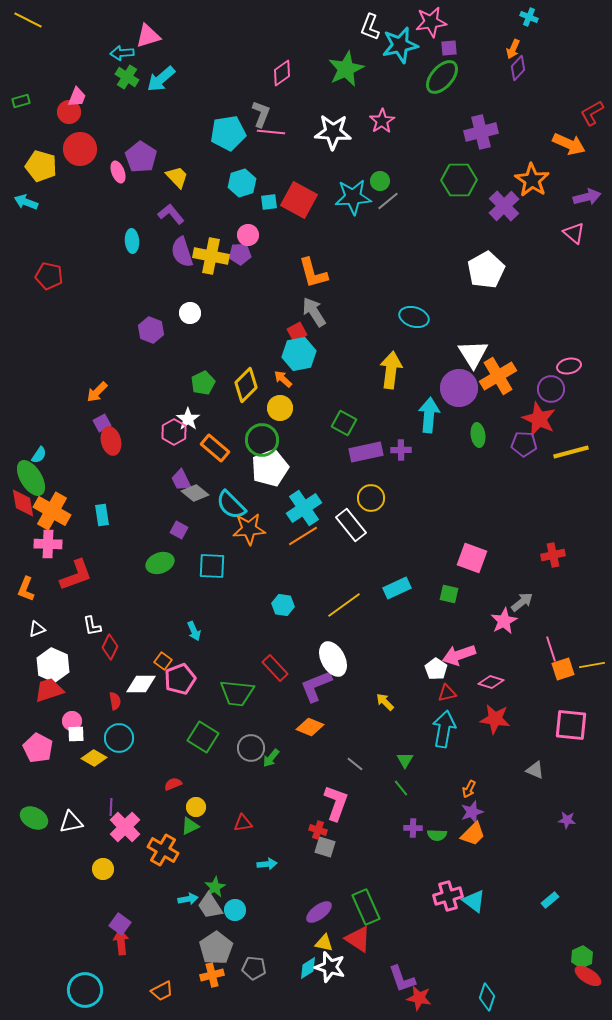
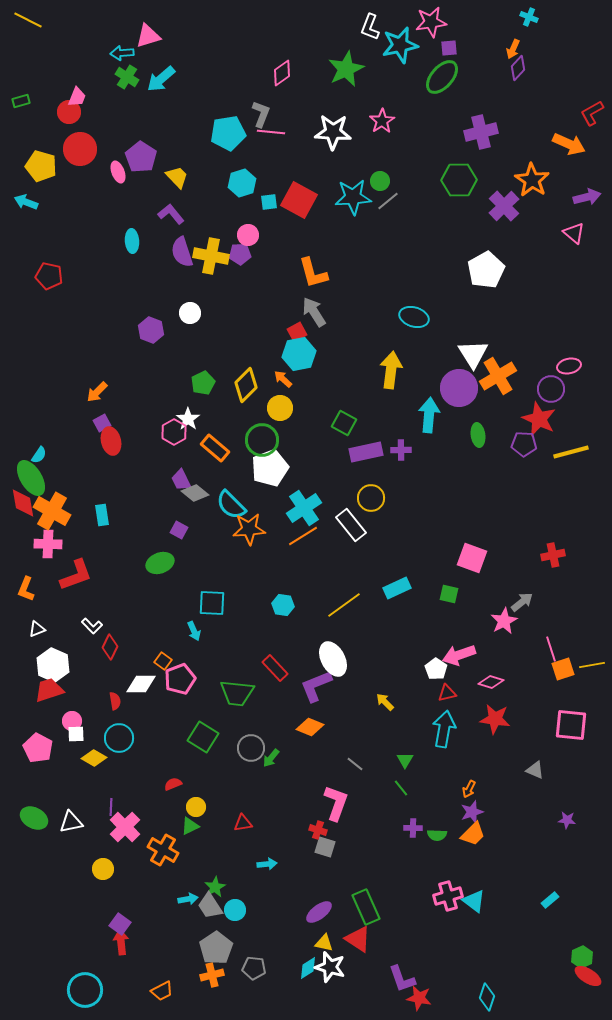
cyan square at (212, 566): moved 37 px down
white L-shape at (92, 626): rotated 35 degrees counterclockwise
